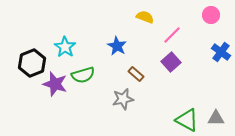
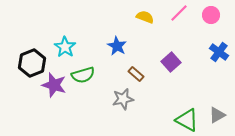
pink line: moved 7 px right, 22 px up
blue cross: moved 2 px left
purple star: moved 1 px left, 1 px down
gray triangle: moved 1 px right, 3 px up; rotated 30 degrees counterclockwise
